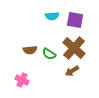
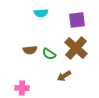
cyan semicircle: moved 11 px left, 3 px up
purple square: moved 2 px right; rotated 18 degrees counterclockwise
brown cross: moved 2 px right
brown arrow: moved 8 px left, 5 px down
pink cross: moved 8 px down; rotated 24 degrees counterclockwise
